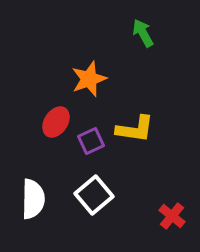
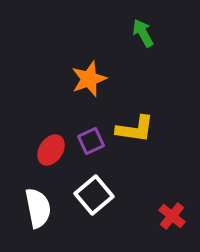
red ellipse: moved 5 px left, 28 px down
white semicircle: moved 5 px right, 9 px down; rotated 12 degrees counterclockwise
